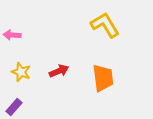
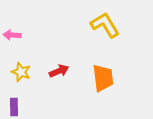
purple rectangle: rotated 42 degrees counterclockwise
